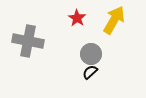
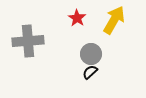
gray cross: rotated 16 degrees counterclockwise
